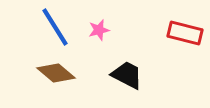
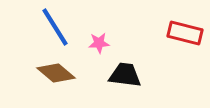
pink star: moved 13 px down; rotated 10 degrees clockwise
black trapezoid: moved 2 px left; rotated 20 degrees counterclockwise
